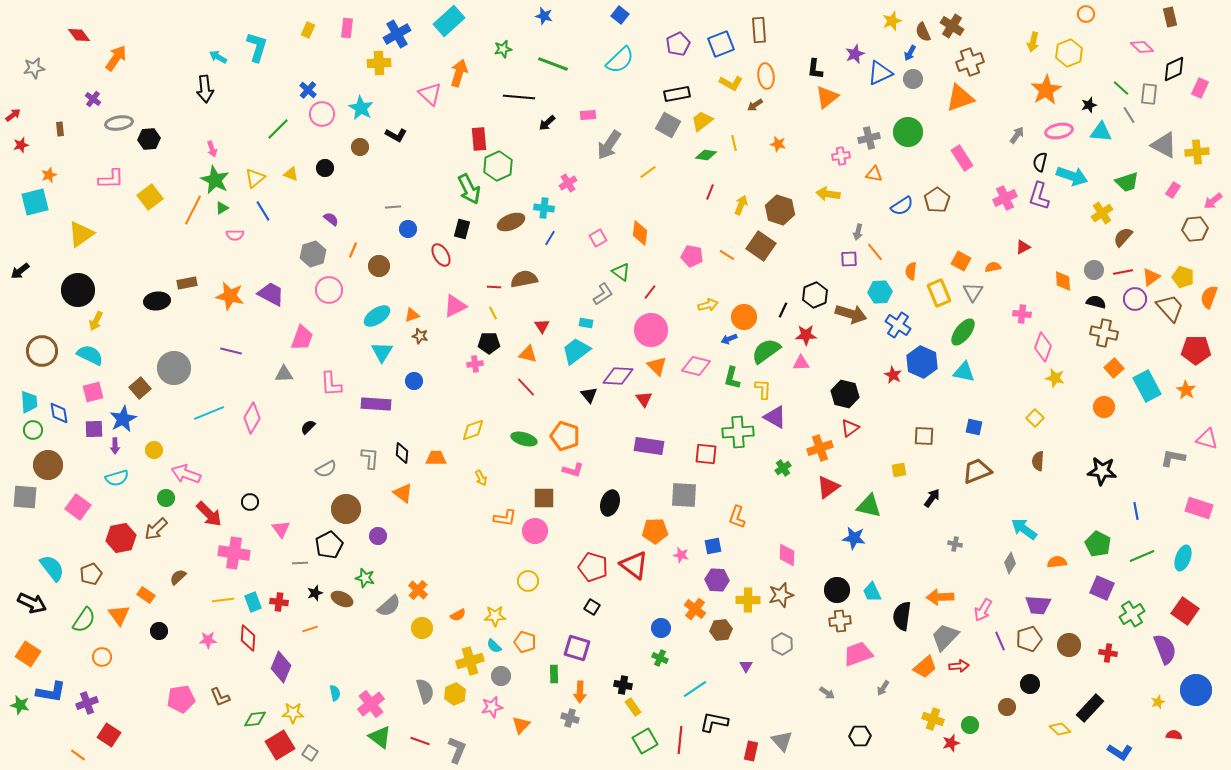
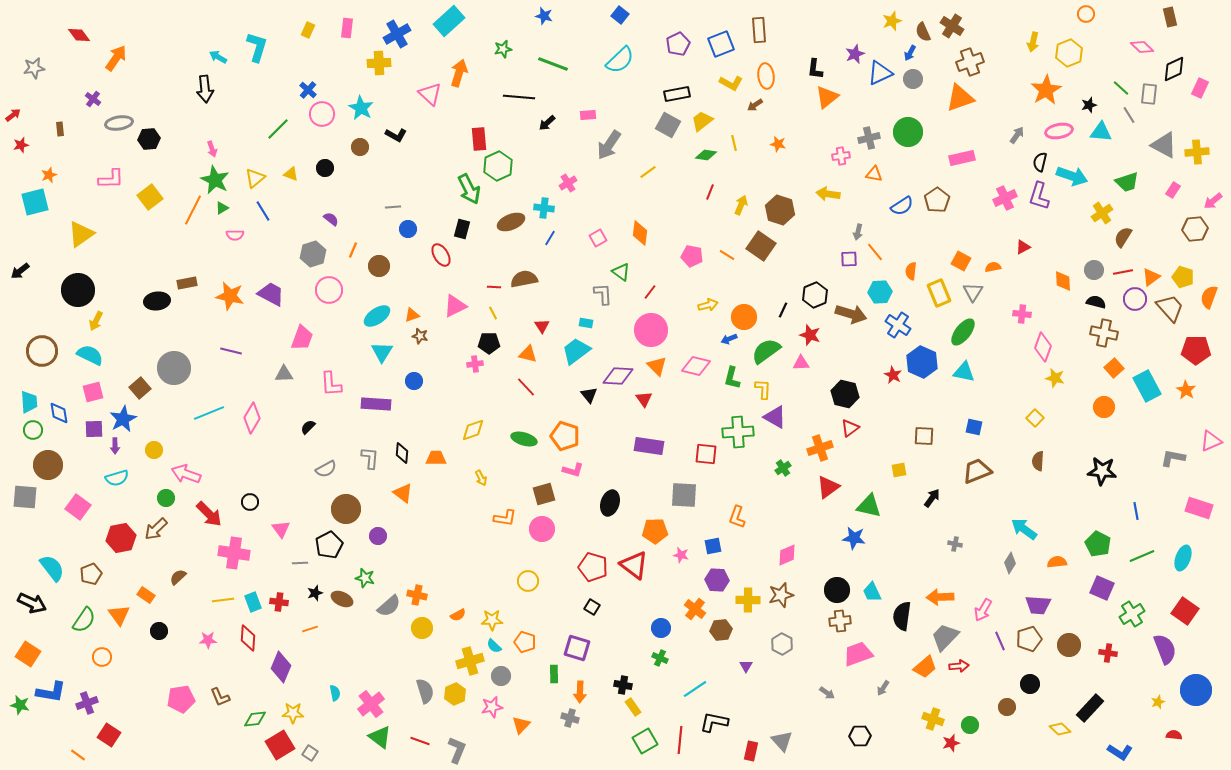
pink rectangle at (962, 158): rotated 70 degrees counterclockwise
brown semicircle at (1123, 237): rotated 10 degrees counterclockwise
gray L-shape at (603, 294): rotated 60 degrees counterclockwise
red star at (806, 335): moved 4 px right; rotated 20 degrees clockwise
pink triangle at (1207, 439): moved 4 px right, 2 px down; rotated 40 degrees counterclockwise
brown square at (544, 498): moved 4 px up; rotated 15 degrees counterclockwise
pink circle at (535, 531): moved 7 px right, 2 px up
pink diamond at (787, 555): rotated 65 degrees clockwise
orange cross at (418, 590): moved 1 px left, 5 px down; rotated 30 degrees counterclockwise
yellow star at (495, 616): moved 3 px left, 4 px down
